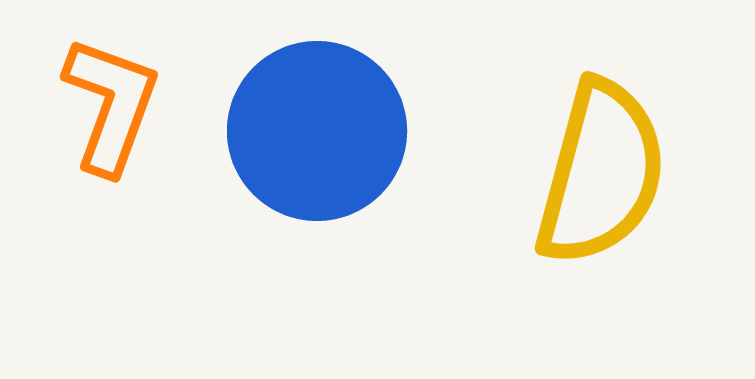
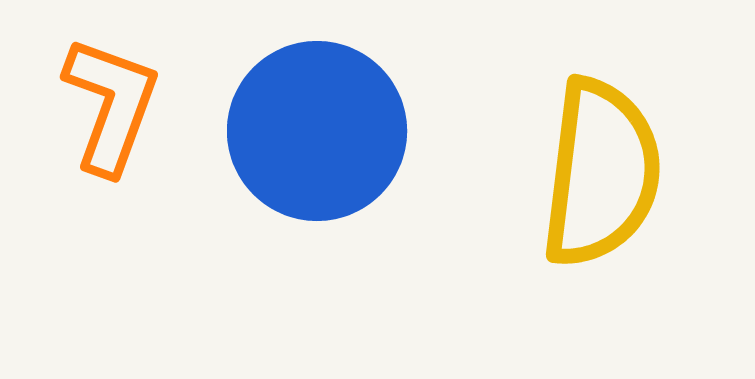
yellow semicircle: rotated 8 degrees counterclockwise
